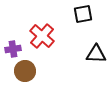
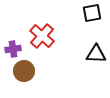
black square: moved 9 px right, 1 px up
brown circle: moved 1 px left
